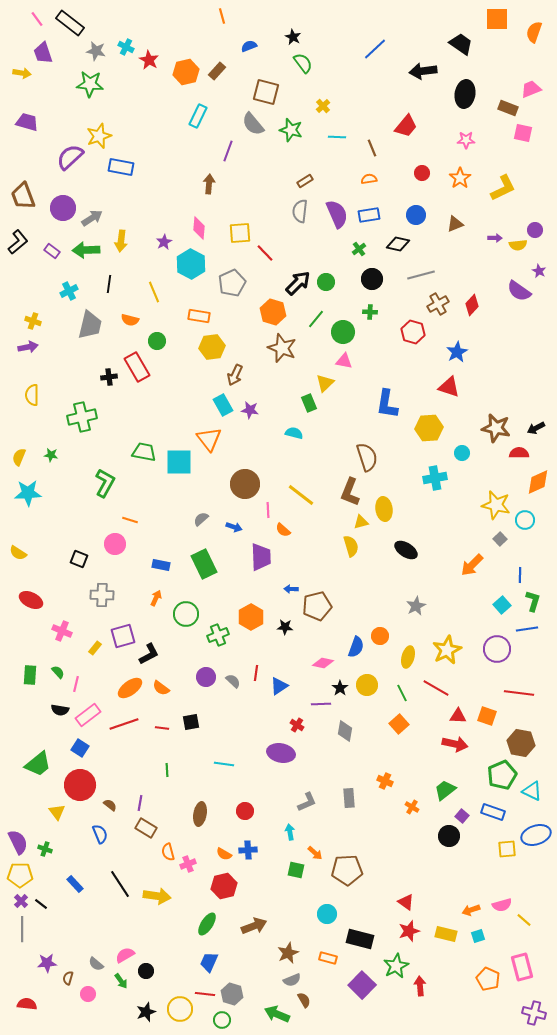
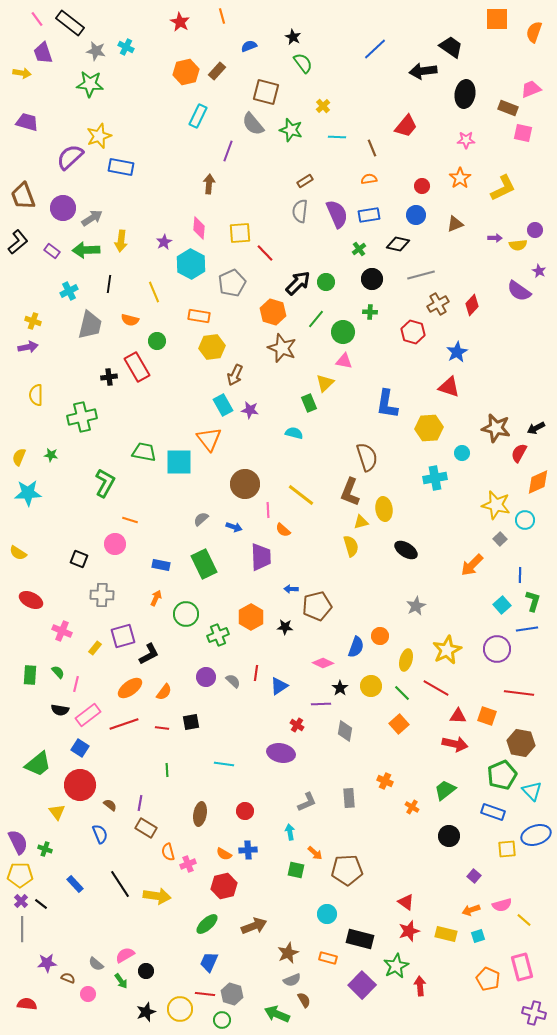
black trapezoid at (461, 44): moved 10 px left, 3 px down
red star at (149, 60): moved 31 px right, 38 px up
red circle at (422, 173): moved 13 px down
yellow semicircle at (32, 395): moved 4 px right
red semicircle at (519, 453): rotated 60 degrees counterclockwise
yellow ellipse at (408, 657): moved 2 px left, 3 px down
pink diamond at (323, 663): rotated 15 degrees clockwise
yellow circle at (367, 685): moved 4 px right, 1 px down
orange semicircle at (161, 688): moved 3 px right, 4 px down; rotated 90 degrees counterclockwise
green line at (402, 693): rotated 18 degrees counterclockwise
cyan triangle at (532, 791): rotated 20 degrees clockwise
purple square at (462, 816): moved 12 px right, 60 px down
green ellipse at (207, 924): rotated 15 degrees clockwise
brown semicircle at (68, 978): rotated 96 degrees clockwise
